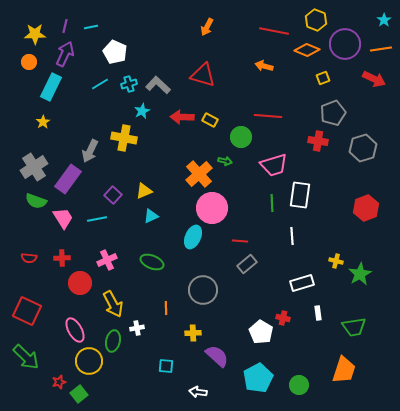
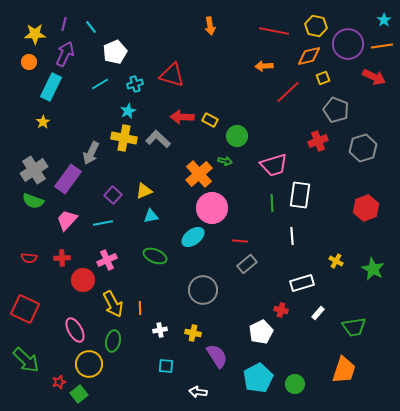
yellow hexagon at (316, 20): moved 6 px down; rotated 10 degrees counterclockwise
purple line at (65, 26): moved 1 px left, 2 px up
cyan line at (91, 27): rotated 64 degrees clockwise
orange arrow at (207, 27): moved 3 px right, 1 px up; rotated 36 degrees counterclockwise
purple circle at (345, 44): moved 3 px right
orange line at (381, 49): moved 1 px right, 3 px up
orange diamond at (307, 50): moved 2 px right, 6 px down; rotated 35 degrees counterclockwise
white pentagon at (115, 52): rotated 25 degrees clockwise
orange arrow at (264, 66): rotated 18 degrees counterclockwise
red triangle at (203, 75): moved 31 px left
red arrow at (374, 79): moved 2 px up
cyan cross at (129, 84): moved 6 px right
gray L-shape at (158, 85): moved 54 px down
cyan star at (142, 111): moved 14 px left
gray pentagon at (333, 113): moved 3 px right, 3 px up; rotated 30 degrees counterclockwise
red line at (268, 116): moved 20 px right, 24 px up; rotated 48 degrees counterclockwise
green circle at (241, 137): moved 4 px left, 1 px up
red cross at (318, 141): rotated 30 degrees counterclockwise
gray arrow at (90, 151): moved 1 px right, 2 px down
gray cross at (34, 167): moved 3 px down
green semicircle at (36, 201): moved 3 px left
cyan triangle at (151, 216): rotated 14 degrees clockwise
pink trapezoid at (63, 218): moved 4 px right, 2 px down; rotated 105 degrees counterclockwise
cyan line at (97, 219): moved 6 px right, 4 px down
cyan ellipse at (193, 237): rotated 30 degrees clockwise
yellow cross at (336, 261): rotated 16 degrees clockwise
green ellipse at (152, 262): moved 3 px right, 6 px up
green star at (360, 274): moved 13 px right, 5 px up; rotated 15 degrees counterclockwise
red circle at (80, 283): moved 3 px right, 3 px up
orange line at (166, 308): moved 26 px left
red square at (27, 311): moved 2 px left, 2 px up
white rectangle at (318, 313): rotated 48 degrees clockwise
red cross at (283, 318): moved 2 px left, 8 px up
white cross at (137, 328): moved 23 px right, 2 px down
white pentagon at (261, 332): rotated 15 degrees clockwise
yellow cross at (193, 333): rotated 14 degrees clockwise
purple semicircle at (217, 356): rotated 15 degrees clockwise
green arrow at (26, 357): moved 3 px down
yellow circle at (89, 361): moved 3 px down
green circle at (299, 385): moved 4 px left, 1 px up
